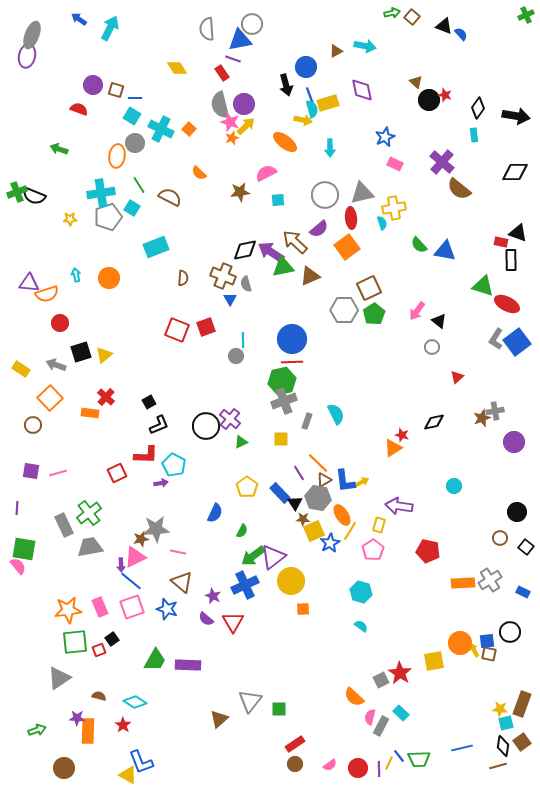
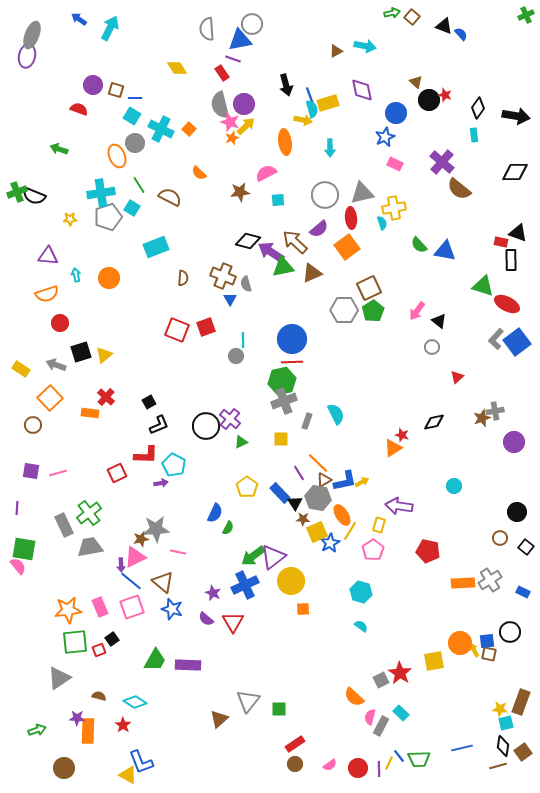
blue circle at (306, 67): moved 90 px right, 46 px down
orange ellipse at (285, 142): rotated 45 degrees clockwise
orange ellipse at (117, 156): rotated 30 degrees counterclockwise
black diamond at (245, 250): moved 3 px right, 9 px up; rotated 25 degrees clockwise
brown triangle at (310, 276): moved 2 px right, 3 px up
purple triangle at (29, 283): moved 19 px right, 27 px up
green pentagon at (374, 314): moved 1 px left, 3 px up
gray L-shape at (496, 339): rotated 10 degrees clockwise
blue L-shape at (345, 481): rotated 95 degrees counterclockwise
green semicircle at (242, 531): moved 14 px left, 3 px up
yellow square at (314, 531): moved 3 px right, 1 px down
brown triangle at (182, 582): moved 19 px left
purple star at (213, 596): moved 3 px up
blue star at (167, 609): moved 5 px right
gray triangle at (250, 701): moved 2 px left
brown rectangle at (522, 704): moved 1 px left, 2 px up
brown square at (522, 742): moved 1 px right, 10 px down
